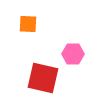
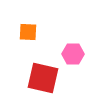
orange square: moved 8 px down
